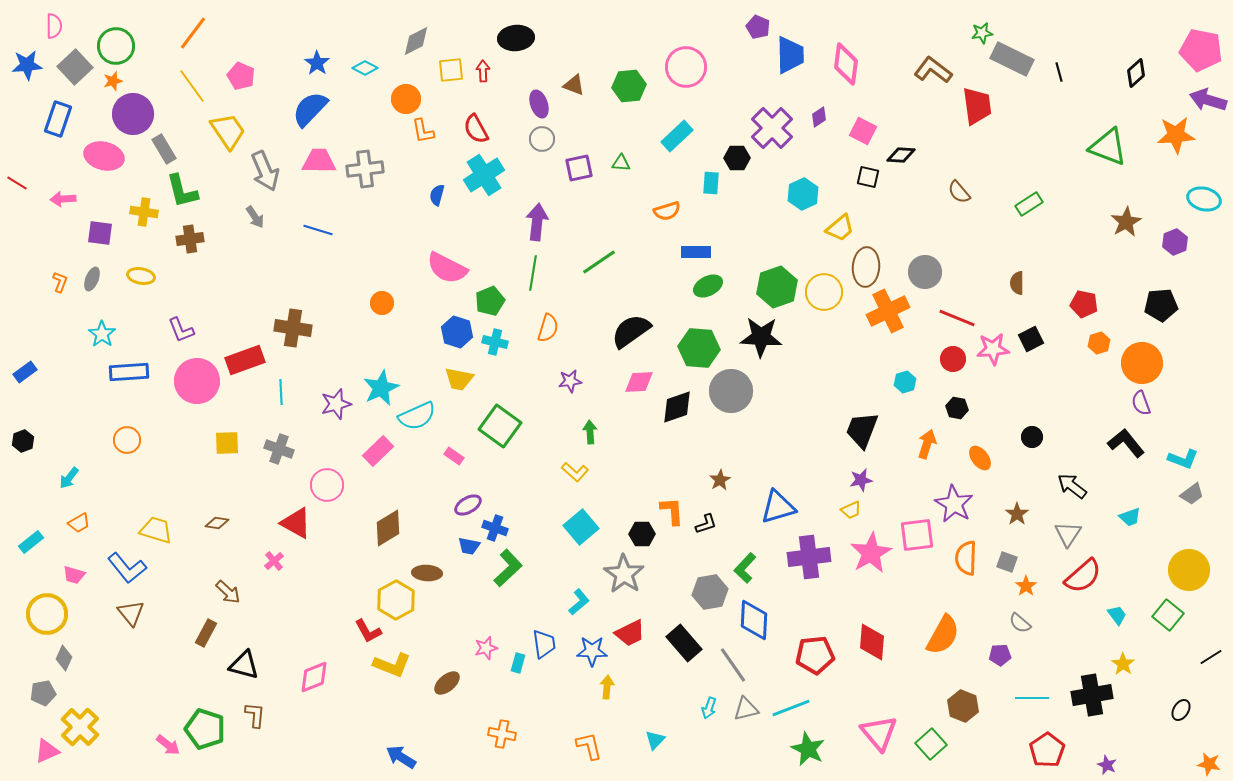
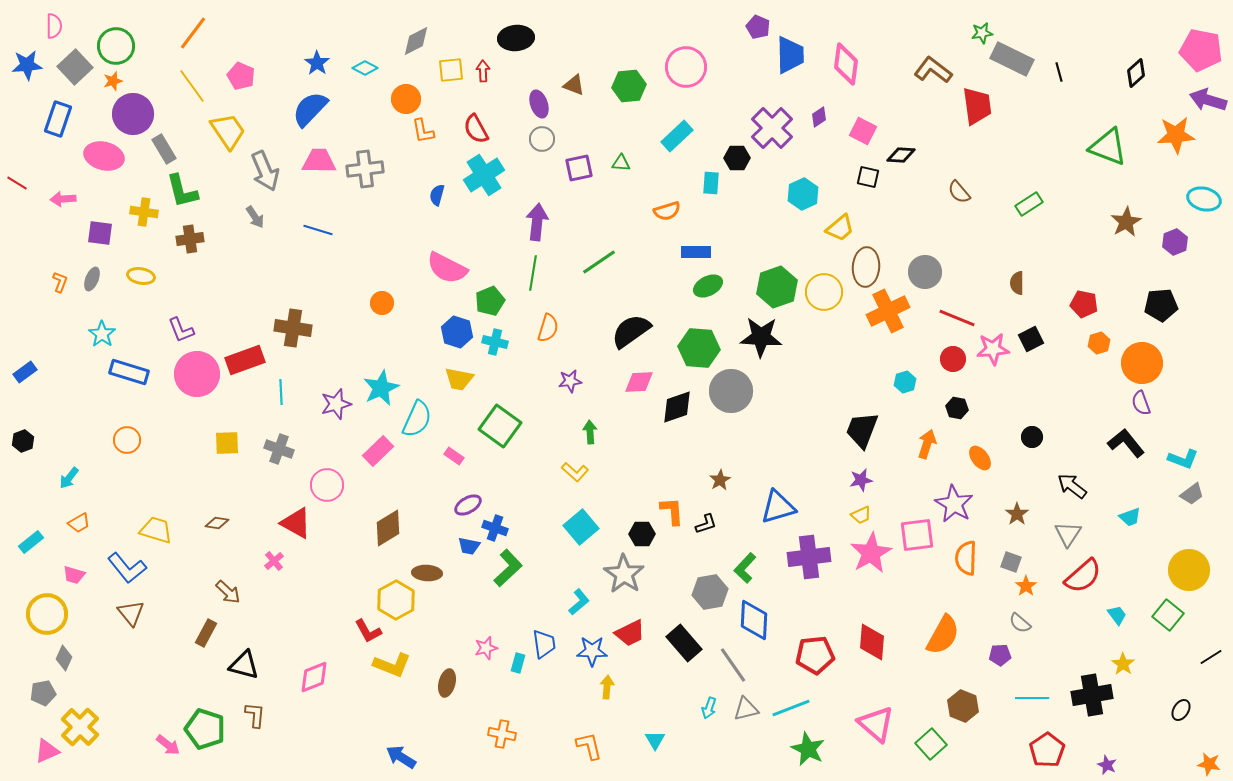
blue rectangle at (129, 372): rotated 21 degrees clockwise
pink circle at (197, 381): moved 7 px up
cyan semicircle at (417, 416): moved 3 px down; rotated 42 degrees counterclockwise
yellow trapezoid at (851, 510): moved 10 px right, 5 px down
gray square at (1007, 562): moved 4 px right
brown ellipse at (447, 683): rotated 36 degrees counterclockwise
pink triangle at (879, 733): moved 3 px left, 9 px up; rotated 9 degrees counterclockwise
cyan triangle at (655, 740): rotated 15 degrees counterclockwise
